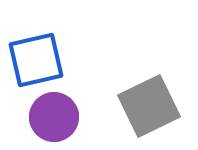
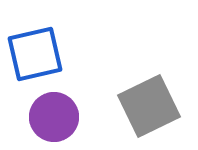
blue square: moved 1 px left, 6 px up
